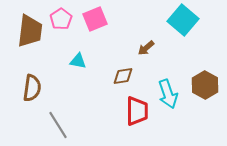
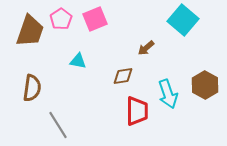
brown trapezoid: rotated 12 degrees clockwise
